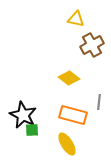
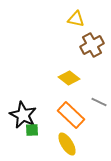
gray line: rotated 70 degrees counterclockwise
orange rectangle: moved 2 px left; rotated 28 degrees clockwise
